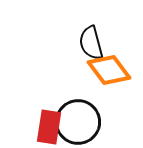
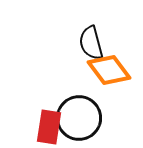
black circle: moved 1 px right, 4 px up
